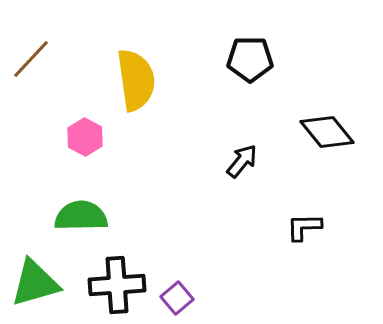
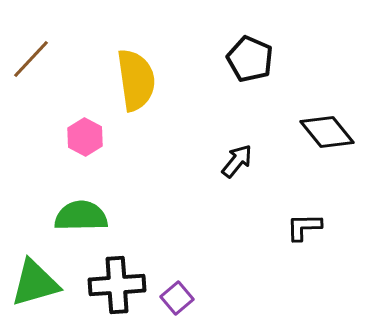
black pentagon: rotated 24 degrees clockwise
black arrow: moved 5 px left
